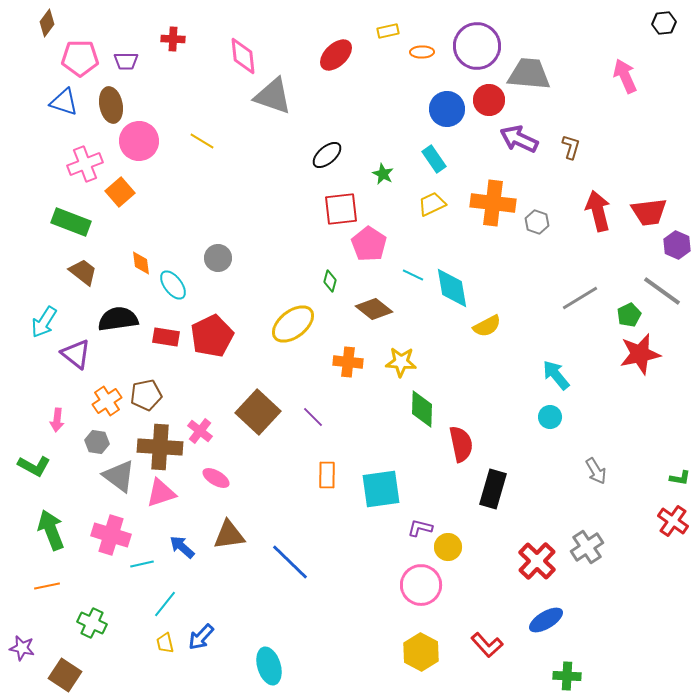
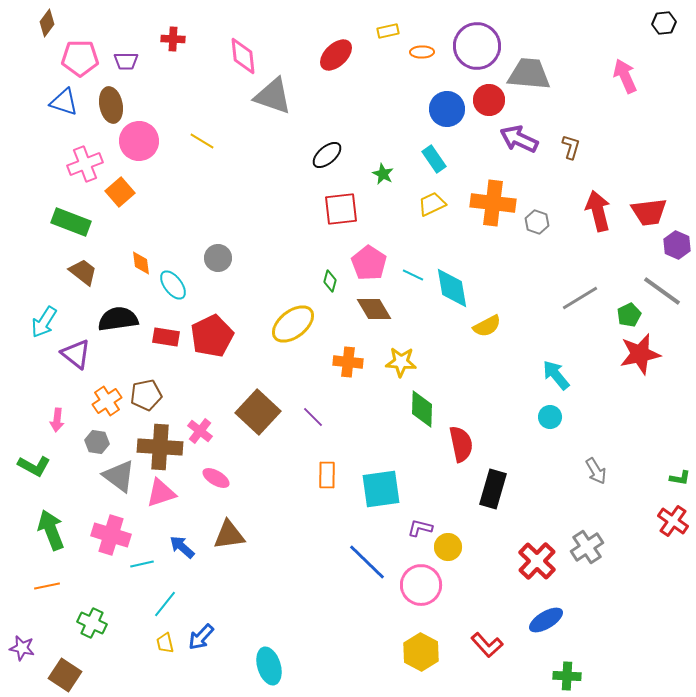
pink pentagon at (369, 244): moved 19 px down
brown diamond at (374, 309): rotated 21 degrees clockwise
blue line at (290, 562): moved 77 px right
